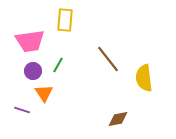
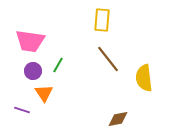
yellow rectangle: moved 37 px right
pink trapezoid: rotated 16 degrees clockwise
